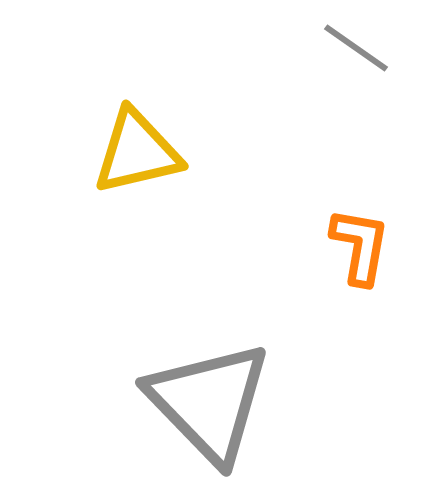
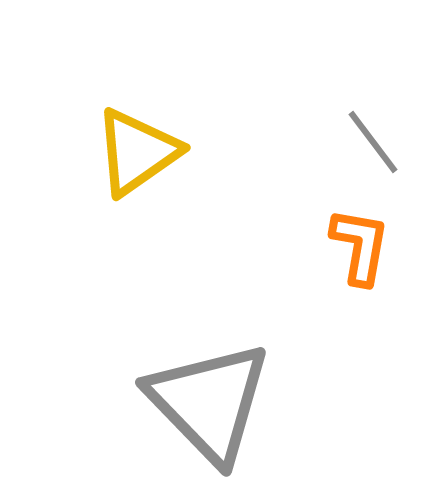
gray line: moved 17 px right, 94 px down; rotated 18 degrees clockwise
yellow triangle: rotated 22 degrees counterclockwise
